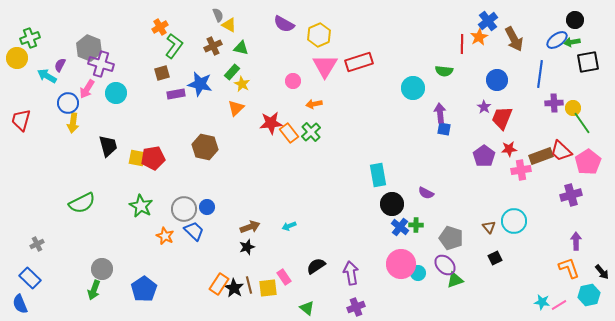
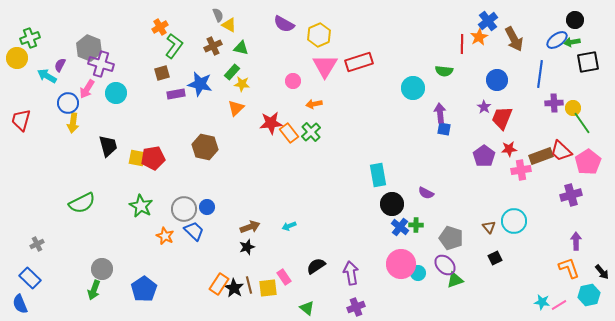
yellow star at (242, 84): rotated 21 degrees counterclockwise
